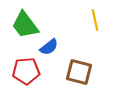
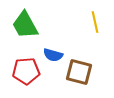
yellow line: moved 2 px down
green trapezoid: rotated 8 degrees clockwise
blue semicircle: moved 4 px right, 8 px down; rotated 54 degrees clockwise
